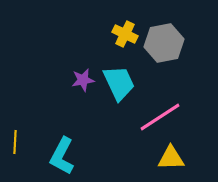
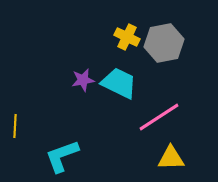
yellow cross: moved 2 px right, 3 px down
cyan trapezoid: rotated 39 degrees counterclockwise
pink line: moved 1 px left
yellow line: moved 16 px up
cyan L-shape: rotated 42 degrees clockwise
